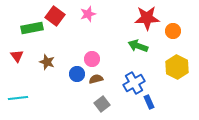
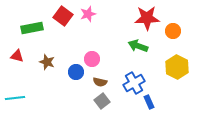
red square: moved 8 px right
red triangle: rotated 40 degrees counterclockwise
blue circle: moved 1 px left, 2 px up
brown semicircle: moved 4 px right, 3 px down; rotated 152 degrees counterclockwise
cyan line: moved 3 px left
gray square: moved 3 px up
